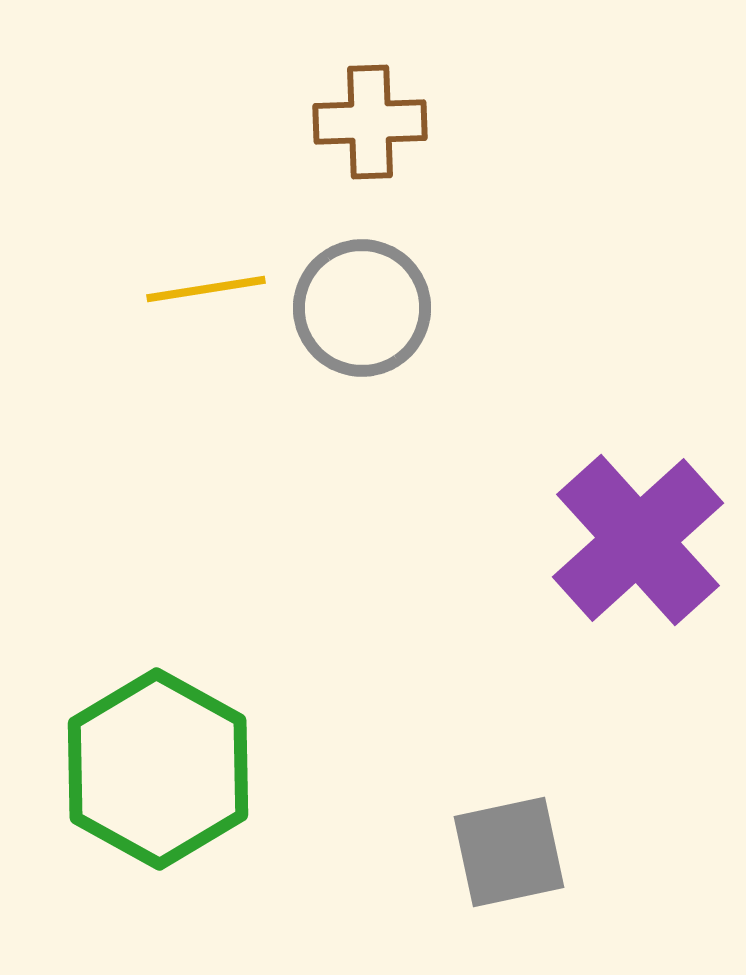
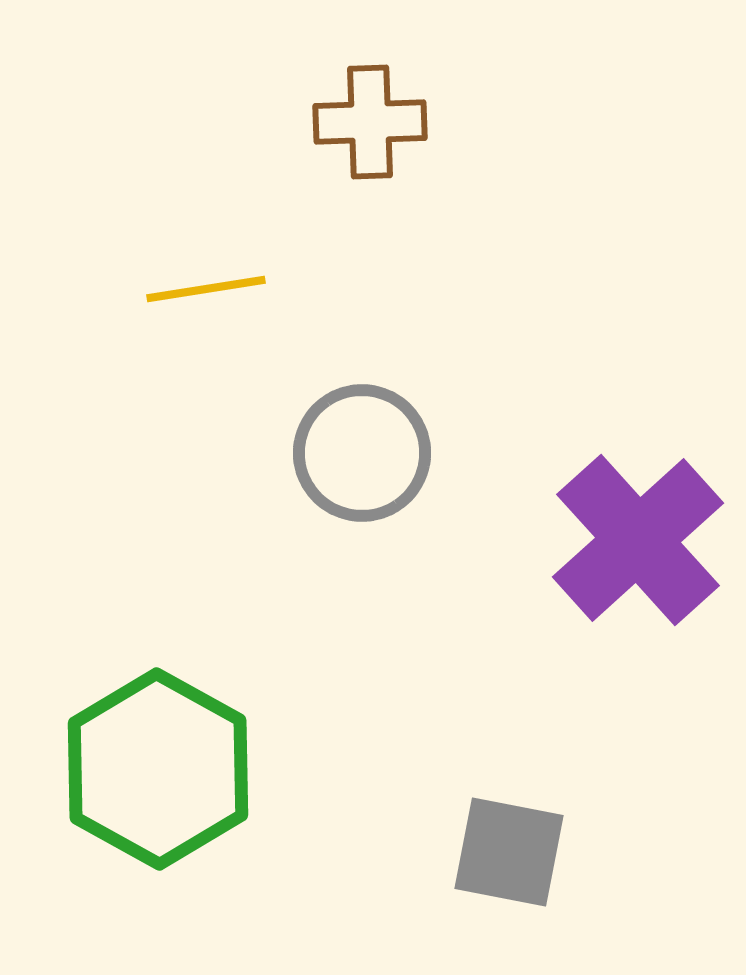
gray circle: moved 145 px down
gray square: rotated 23 degrees clockwise
